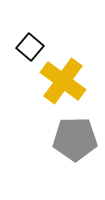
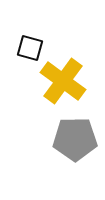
black square: moved 1 px down; rotated 24 degrees counterclockwise
